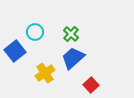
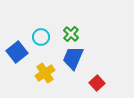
cyan circle: moved 6 px right, 5 px down
blue square: moved 2 px right, 1 px down
blue trapezoid: rotated 25 degrees counterclockwise
red square: moved 6 px right, 2 px up
